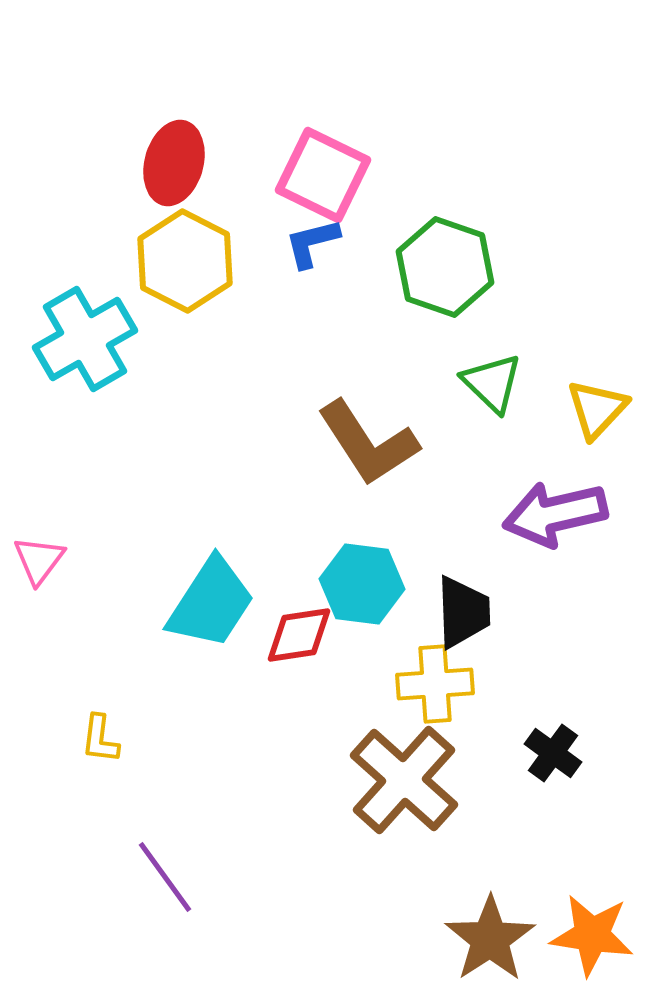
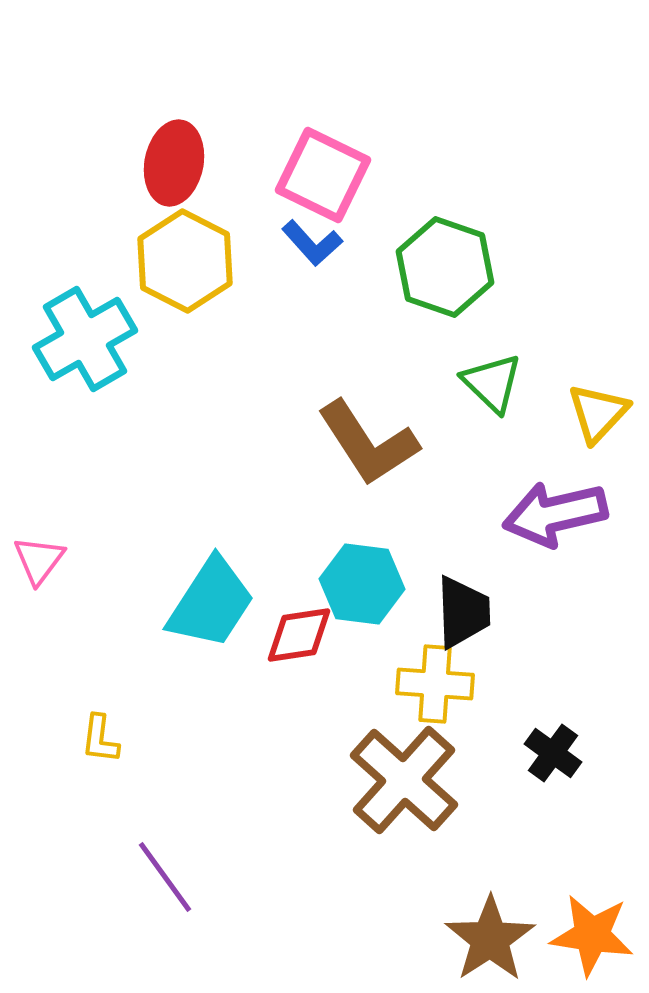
red ellipse: rotated 4 degrees counterclockwise
blue L-shape: rotated 118 degrees counterclockwise
yellow triangle: moved 1 px right, 4 px down
yellow cross: rotated 8 degrees clockwise
